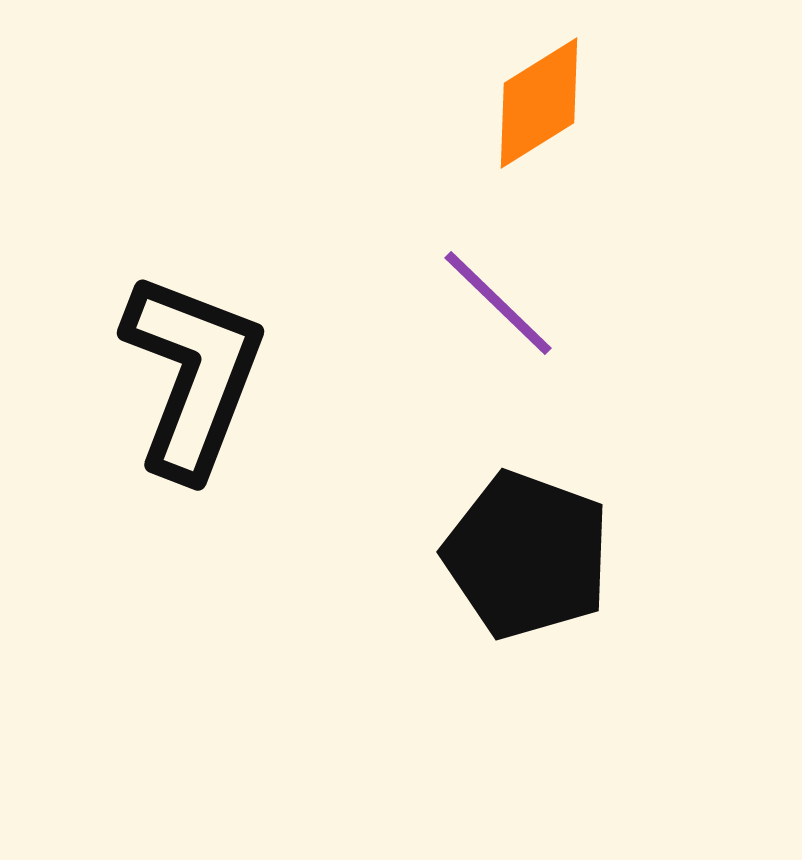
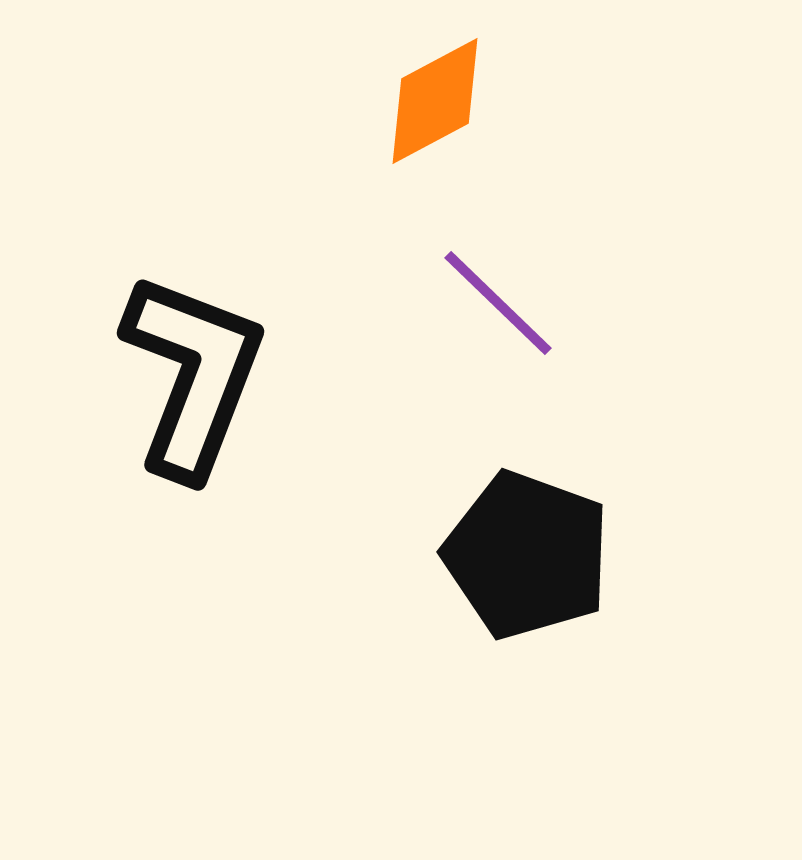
orange diamond: moved 104 px left, 2 px up; rotated 4 degrees clockwise
